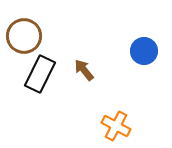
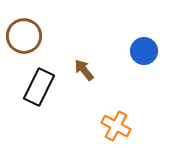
black rectangle: moved 1 px left, 13 px down
